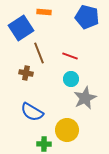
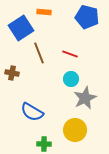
red line: moved 2 px up
brown cross: moved 14 px left
yellow circle: moved 8 px right
